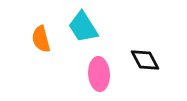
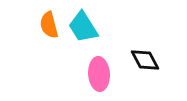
orange semicircle: moved 8 px right, 14 px up
